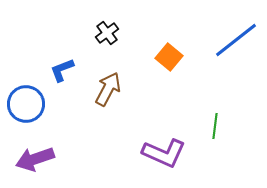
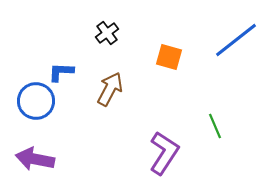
orange square: rotated 24 degrees counterclockwise
blue L-shape: moved 1 px left, 2 px down; rotated 24 degrees clockwise
brown arrow: moved 2 px right
blue circle: moved 10 px right, 3 px up
green line: rotated 30 degrees counterclockwise
purple L-shape: rotated 81 degrees counterclockwise
purple arrow: rotated 30 degrees clockwise
